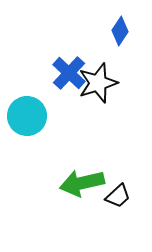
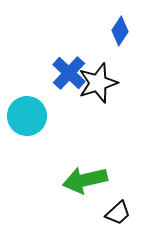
green arrow: moved 3 px right, 3 px up
black trapezoid: moved 17 px down
